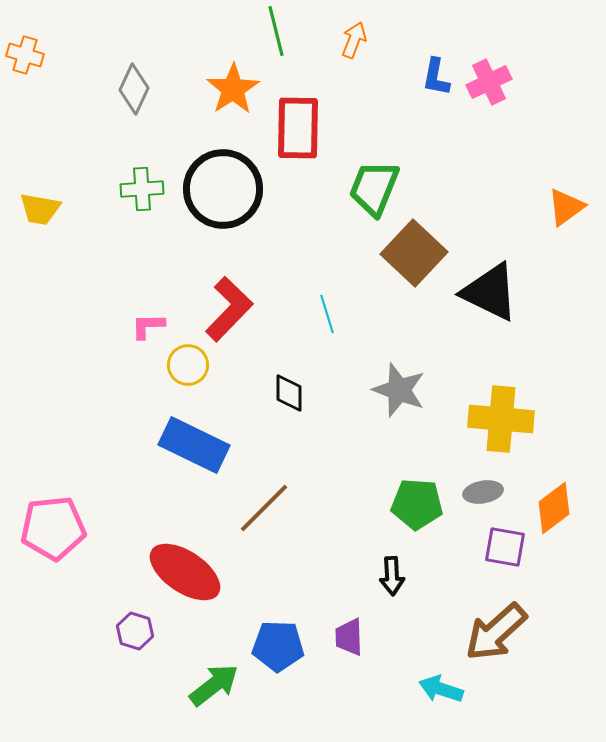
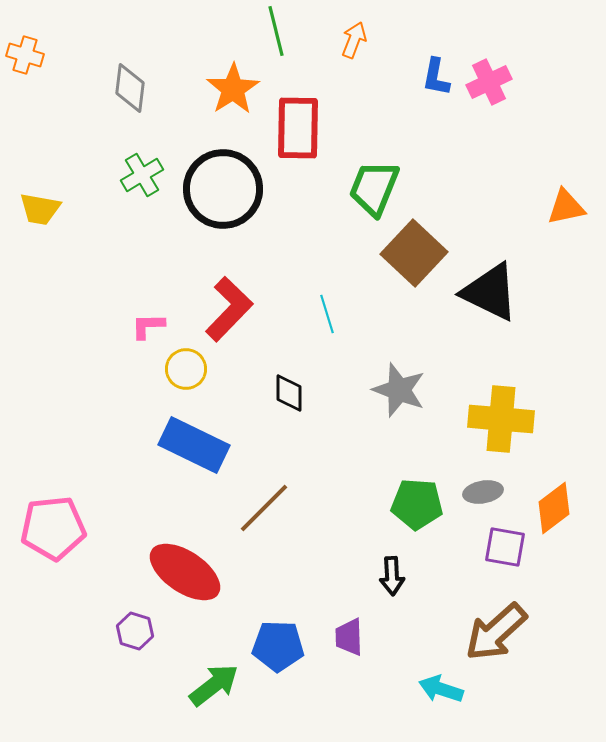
gray diamond: moved 4 px left, 1 px up; rotated 18 degrees counterclockwise
green cross: moved 14 px up; rotated 27 degrees counterclockwise
orange triangle: rotated 24 degrees clockwise
yellow circle: moved 2 px left, 4 px down
